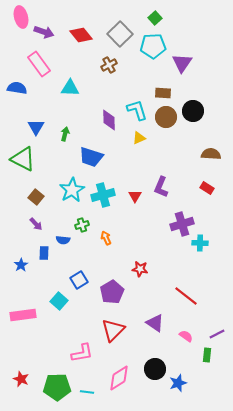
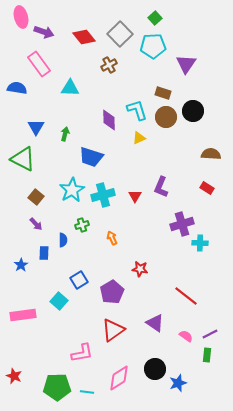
red diamond at (81, 35): moved 3 px right, 2 px down
purple triangle at (182, 63): moved 4 px right, 1 px down
brown rectangle at (163, 93): rotated 14 degrees clockwise
orange arrow at (106, 238): moved 6 px right
blue semicircle at (63, 240): rotated 96 degrees counterclockwise
red triangle at (113, 330): rotated 10 degrees clockwise
purple line at (217, 334): moved 7 px left
red star at (21, 379): moved 7 px left, 3 px up
